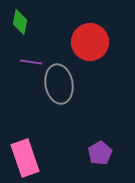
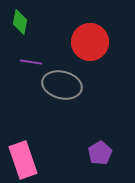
gray ellipse: moved 3 px right, 1 px down; rotated 66 degrees counterclockwise
pink rectangle: moved 2 px left, 2 px down
